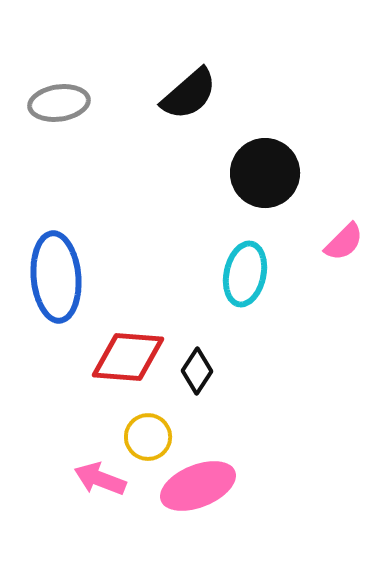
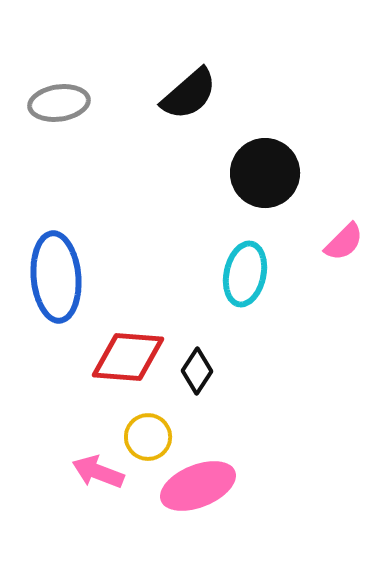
pink arrow: moved 2 px left, 7 px up
